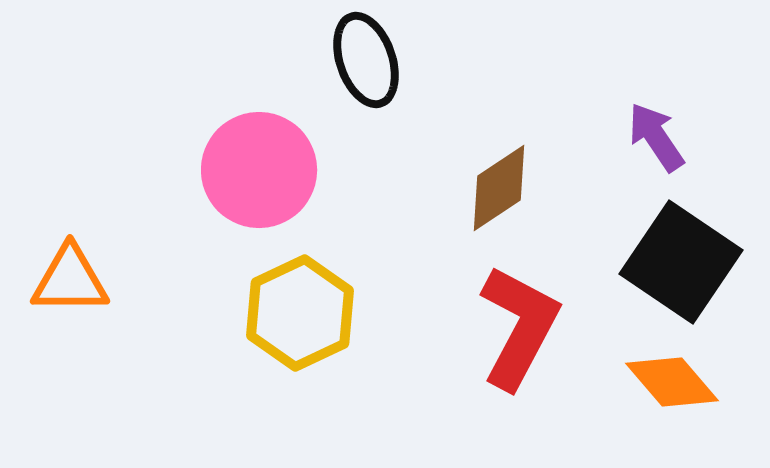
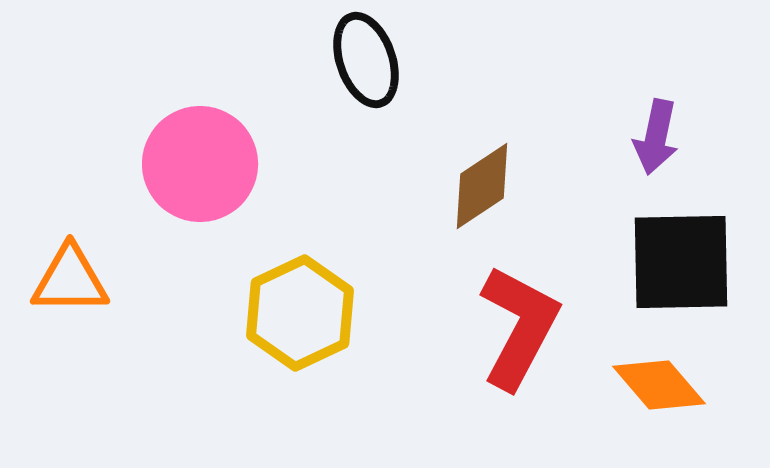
purple arrow: rotated 134 degrees counterclockwise
pink circle: moved 59 px left, 6 px up
brown diamond: moved 17 px left, 2 px up
black square: rotated 35 degrees counterclockwise
orange diamond: moved 13 px left, 3 px down
